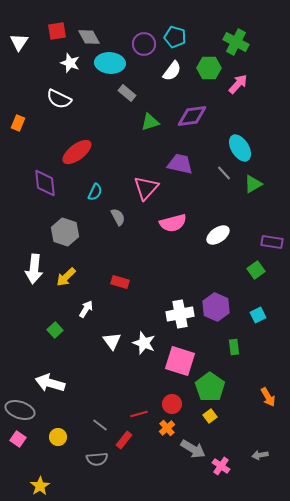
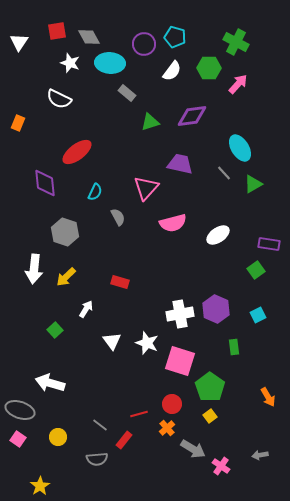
purple rectangle at (272, 242): moved 3 px left, 2 px down
purple hexagon at (216, 307): moved 2 px down
white star at (144, 343): moved 3 px right
